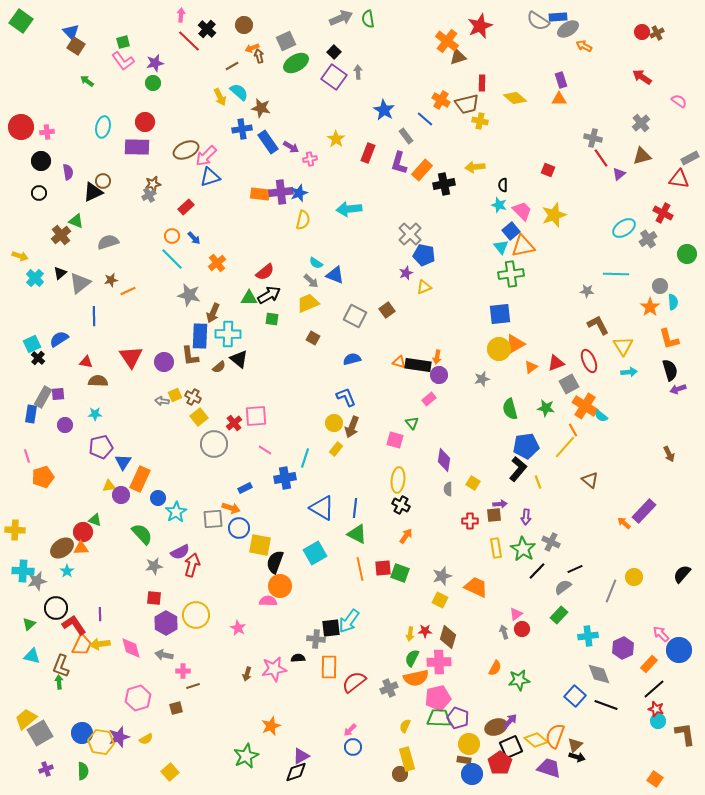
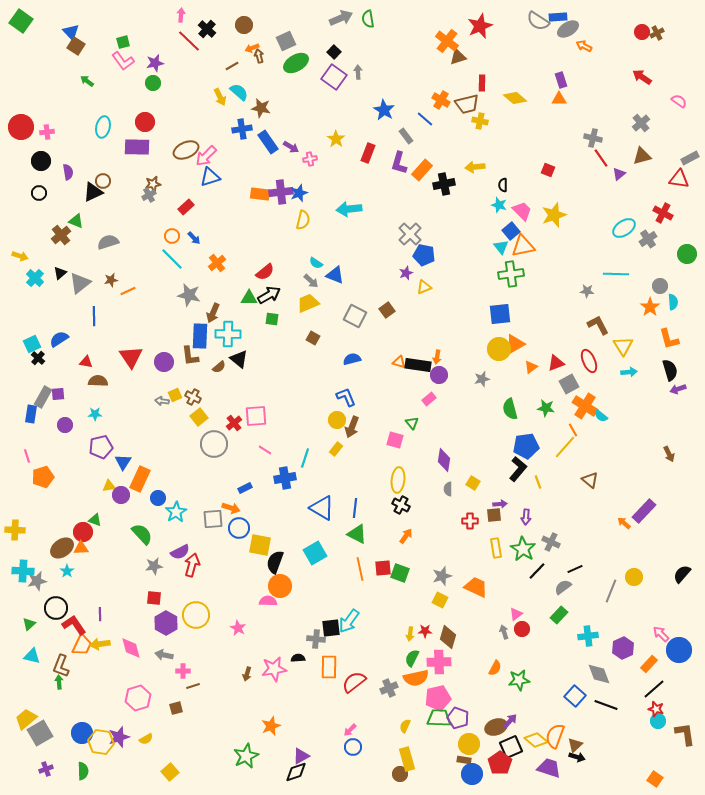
yellow circle at (334, 423): moved 3 px right, 3 px up
